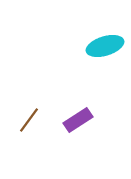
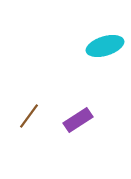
brown line: moved 4 px up
